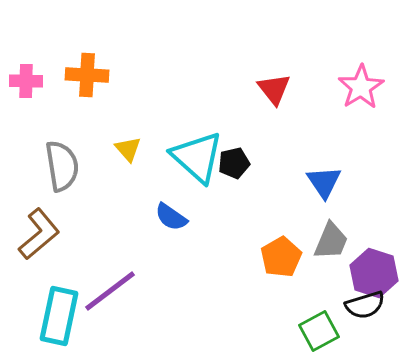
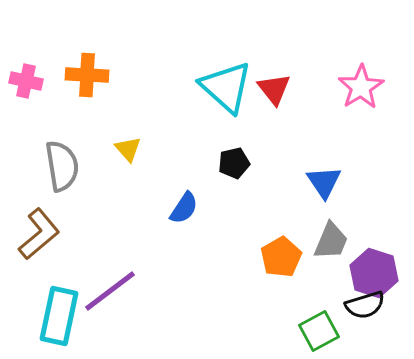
pink cross: rotated 12 degrees clockwise
cyan triangle: moved 29 px right, 70 px up
blue semicircle: moved 13 px right, 9 px up; rotated 92 degrees counterclockwise
